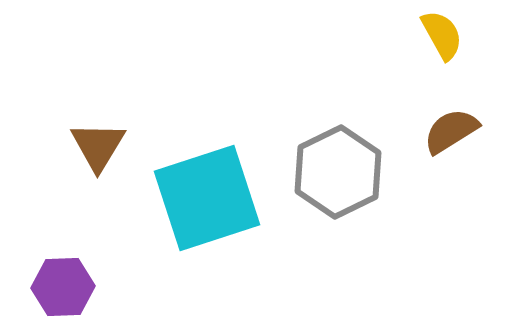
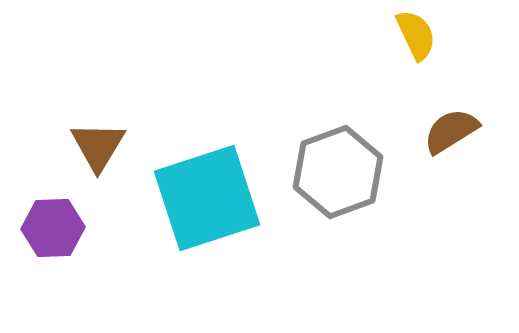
yellow semicircle: moved 26 px left; rotated 4 degrees clockwise
gray hexagon: rotated 6 degrees clockwise
purple hexagon: moved 10 px left, 59 px up
